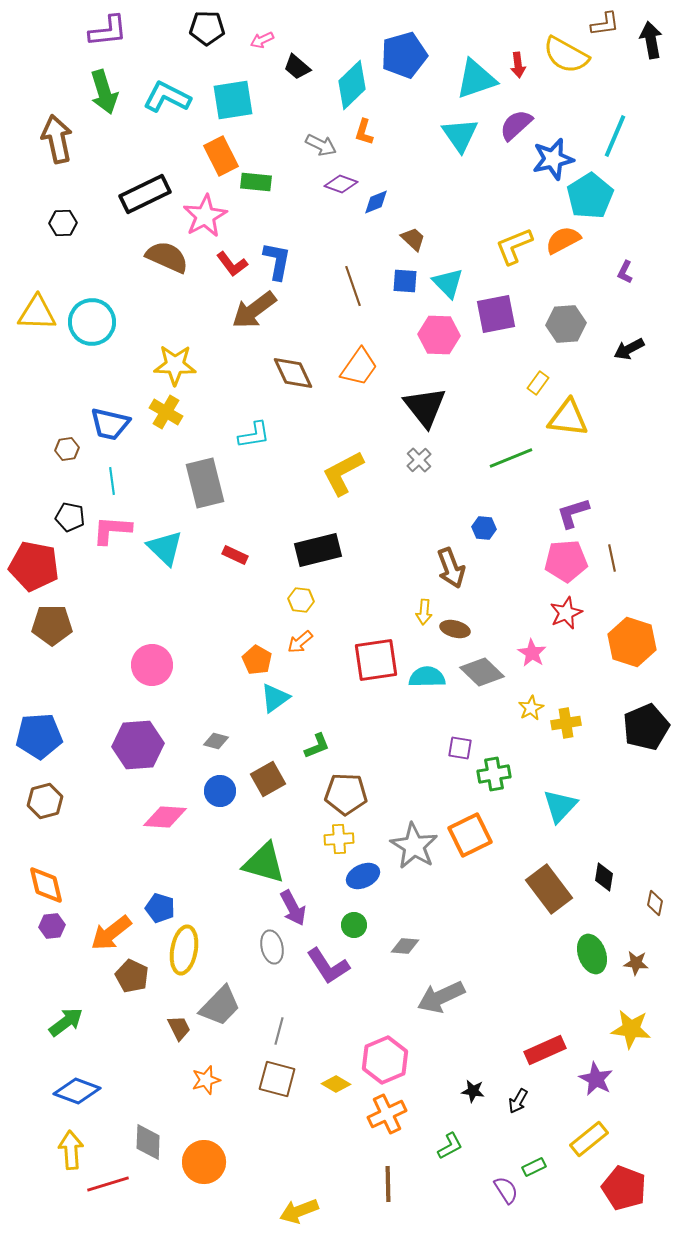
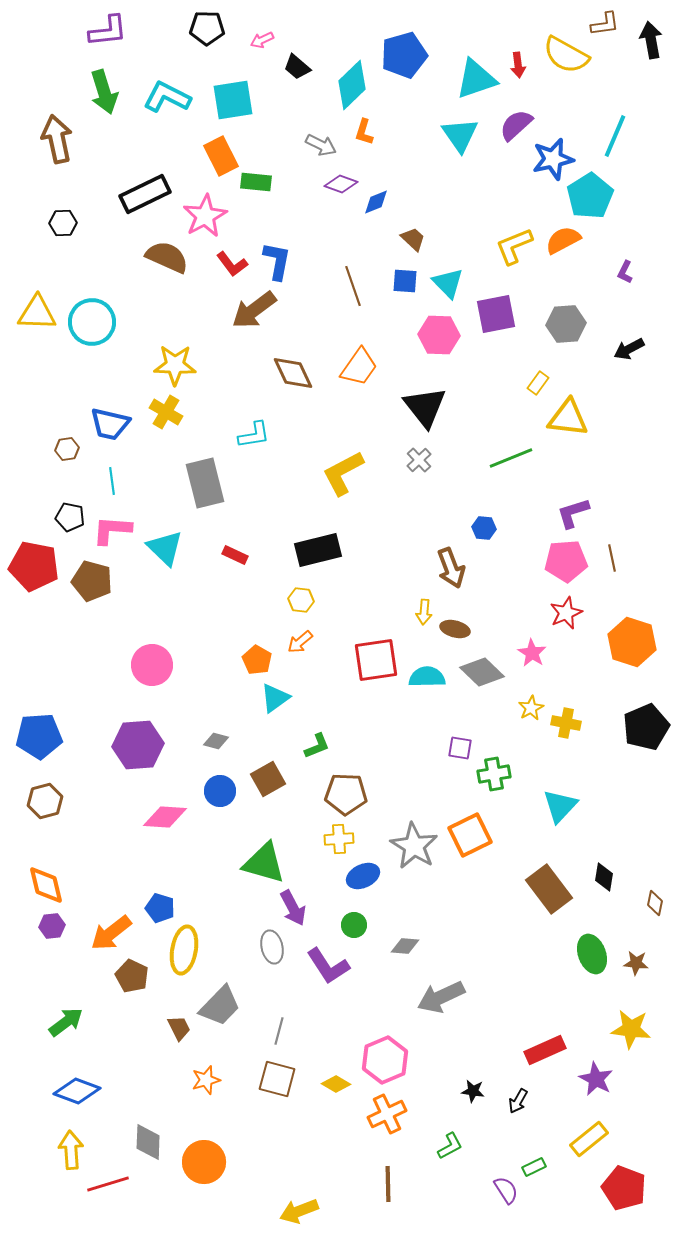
brown pentagon at (52, 625): moved 40 px right, 44 px up; rotated 15 degrees clockwise
yellow cross at (566, 723): rotated 20 degrees clockwise
